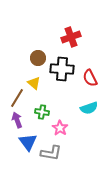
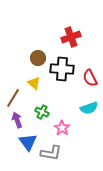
brown line: moved 4 px left
green cross: rotated 16 degrees clockwise
pink star: moved 2 px right
